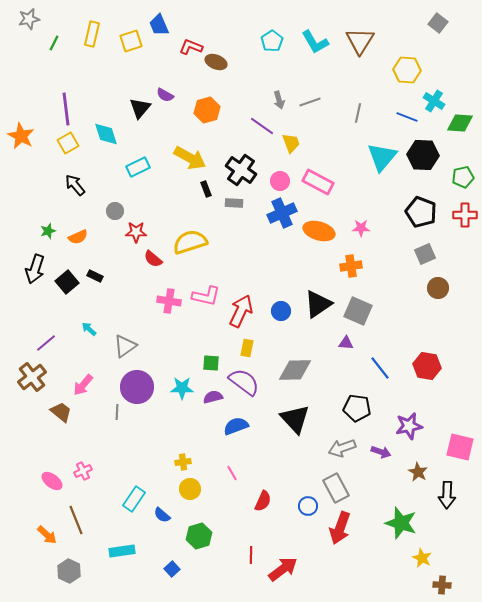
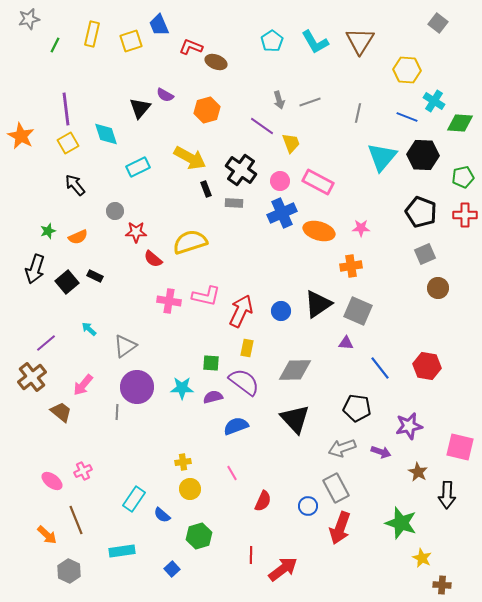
green line at (54, 43): moved 1 px right, 2 px down
